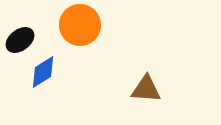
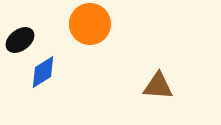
orange circle: moved 10 px right, 1 px up
brown triangle: moved 12 px right, 3 px up
